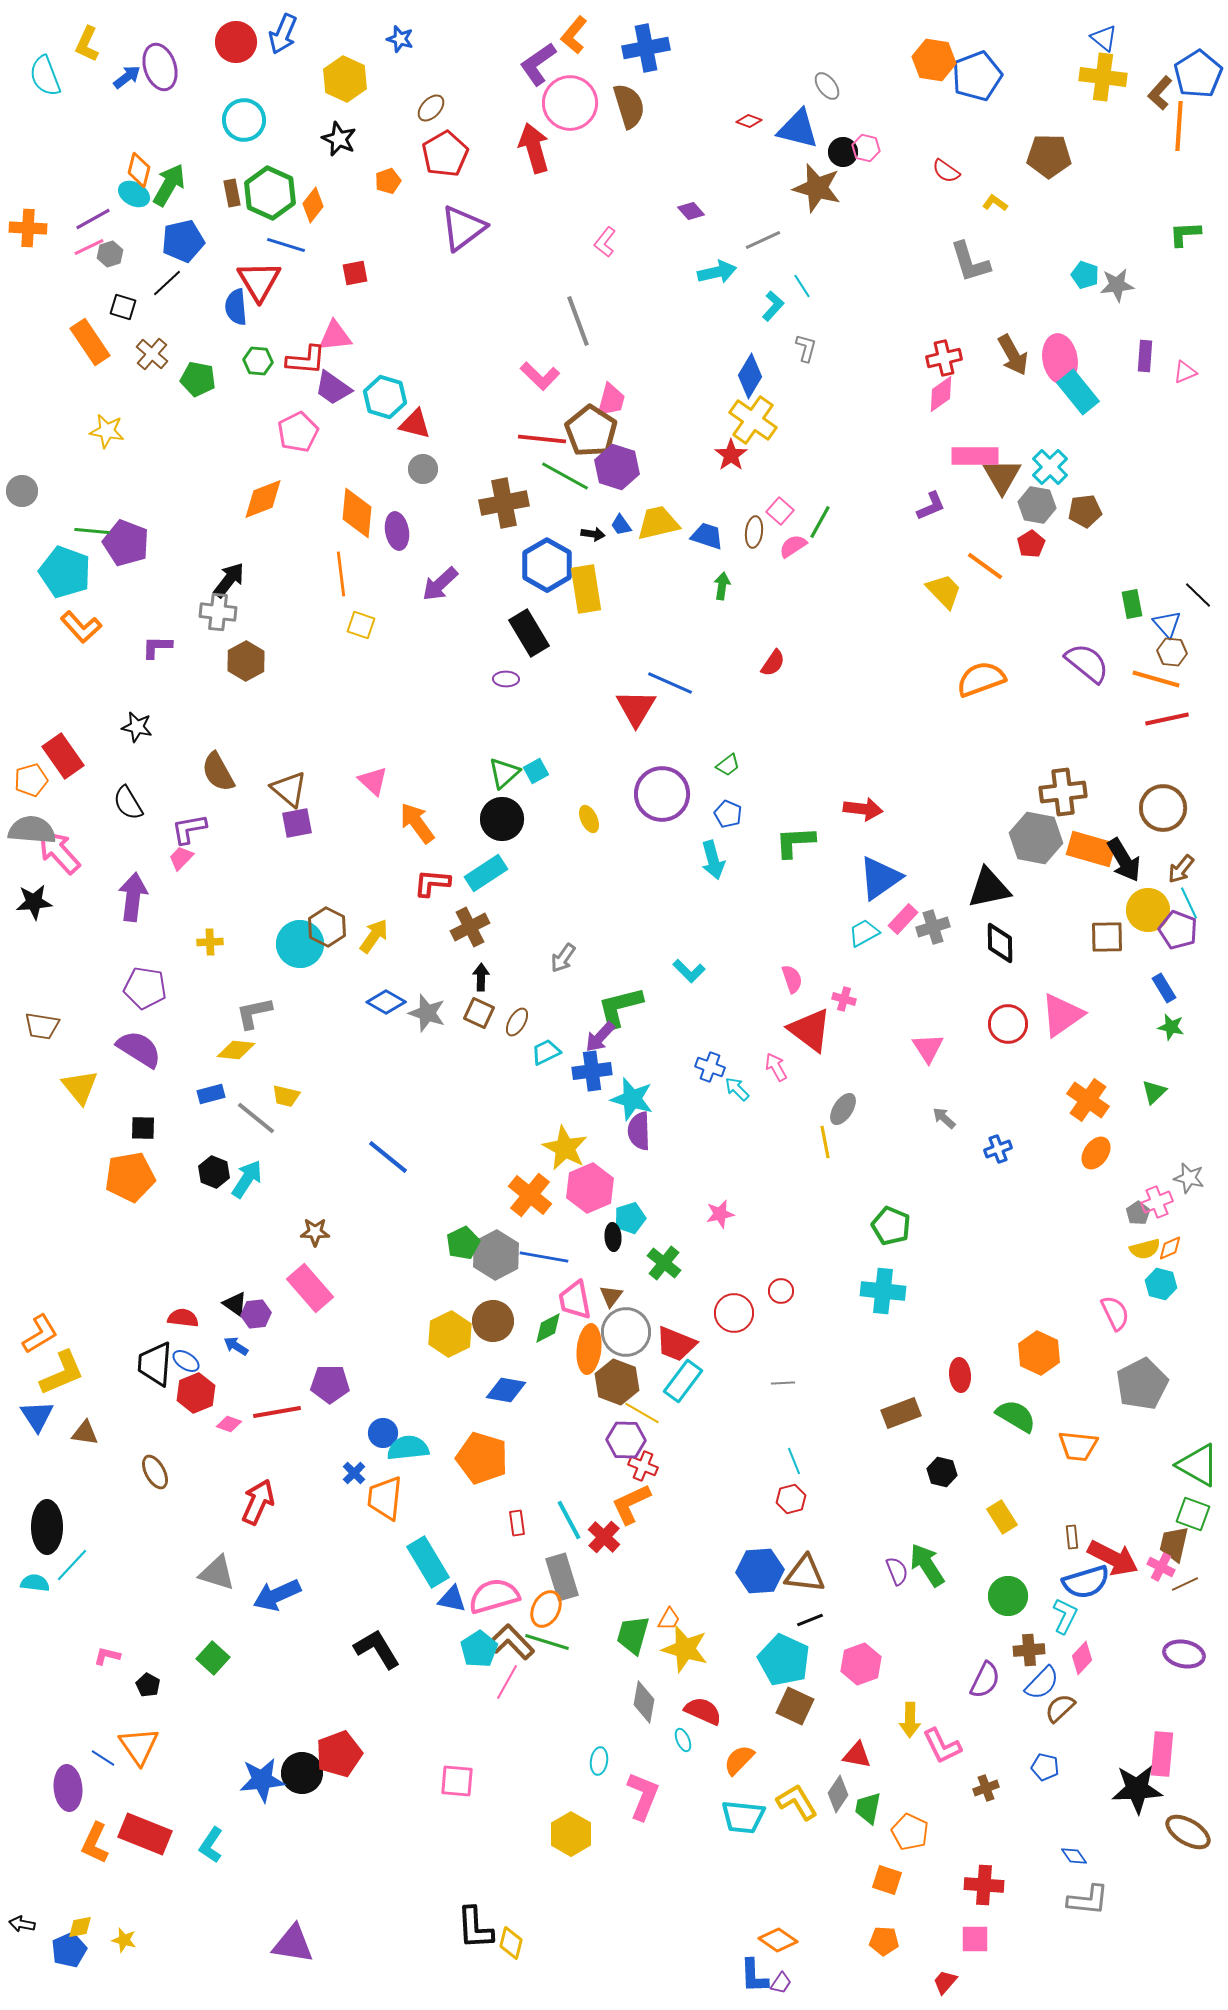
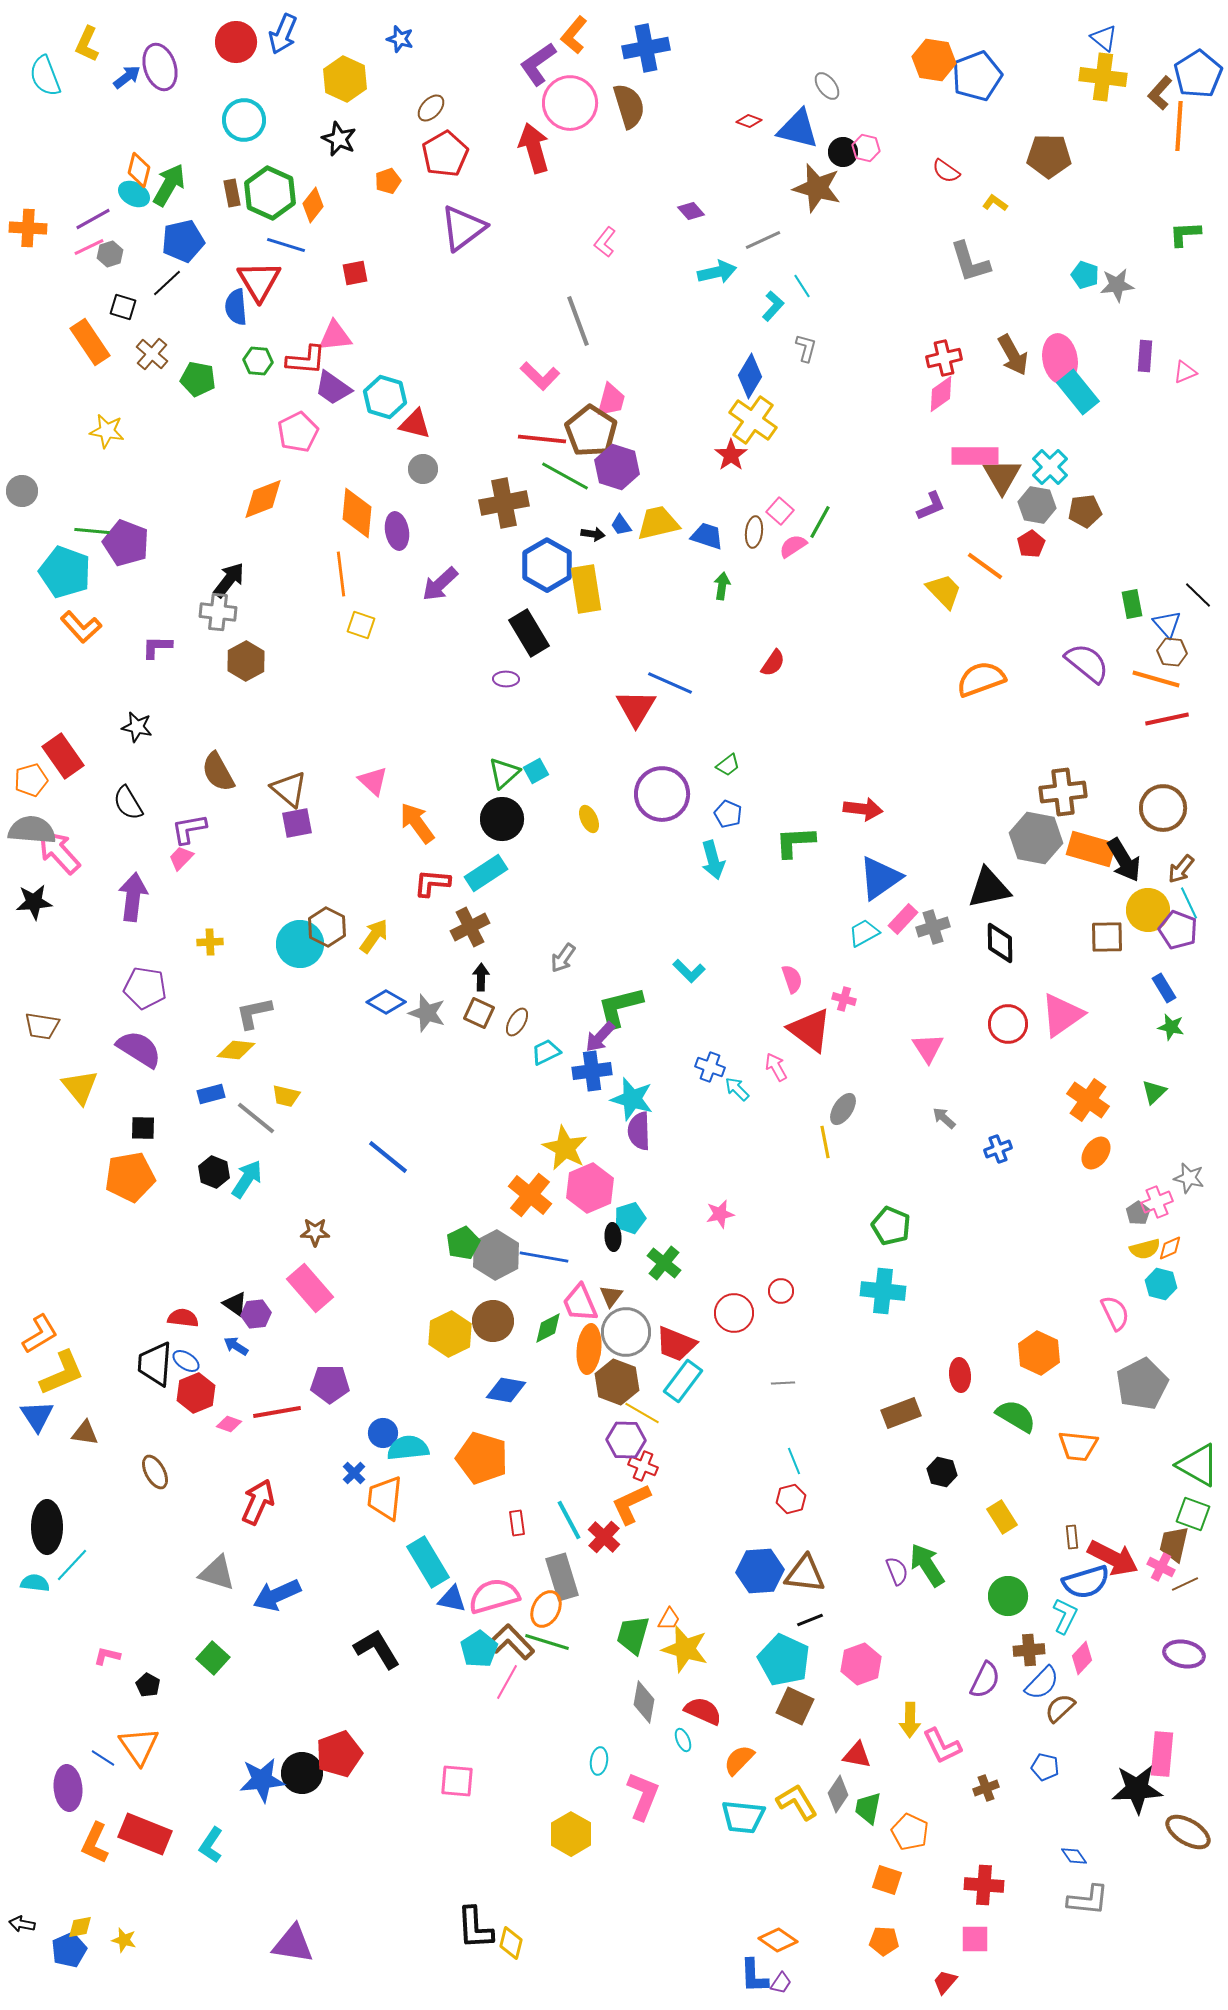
pink trapezoid at (575, 1300): moved 5 px right, 3 px down; rotated 12 degrees counterclockwise
